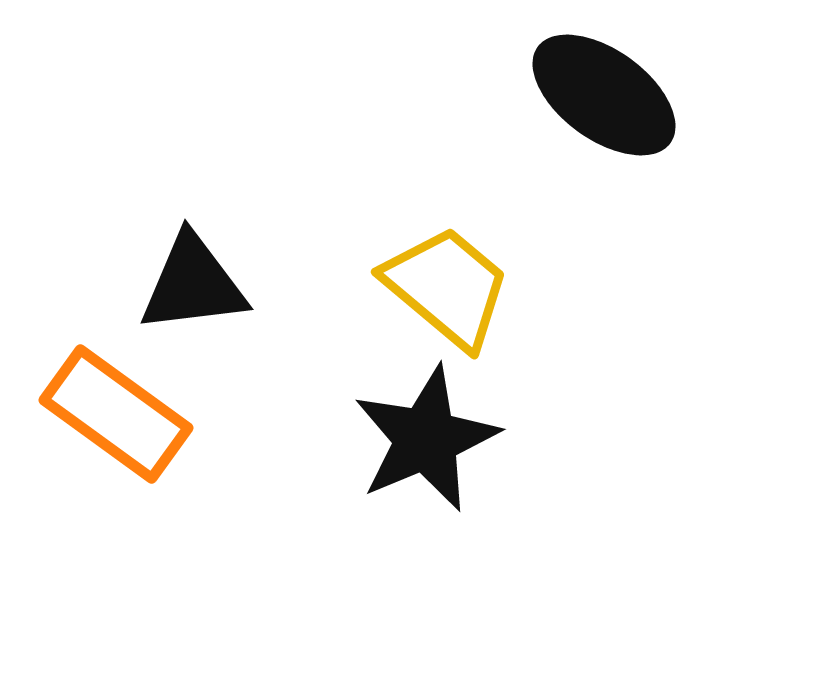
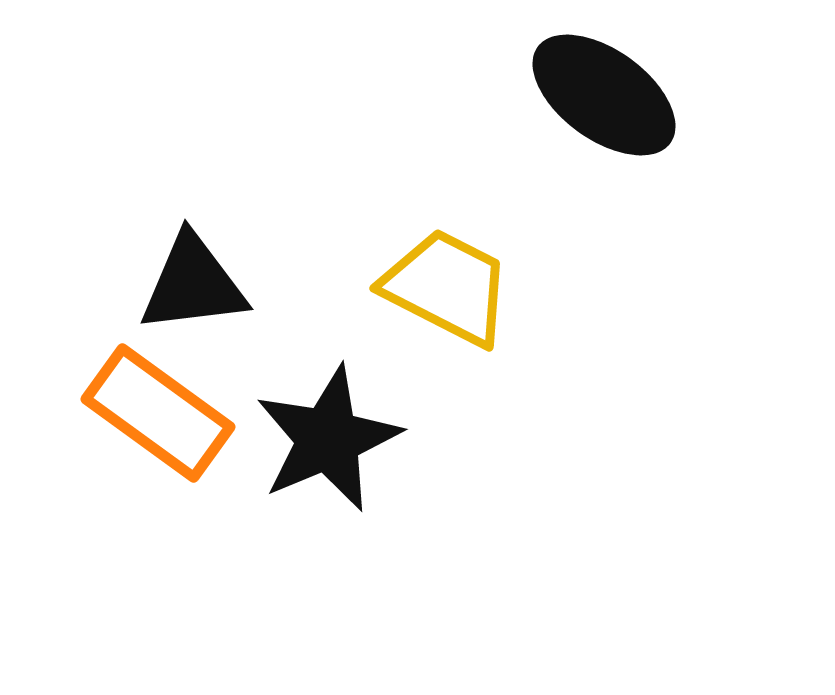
yellow trapezoid: rotated 13 degrees counterclockwise
orange rectangle: moved 42 px right, 1 px up
black star: moved 98 px left
